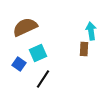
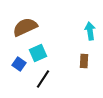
cyan arrow: moved 1 px left
brown rectangle: moved 12 px down
